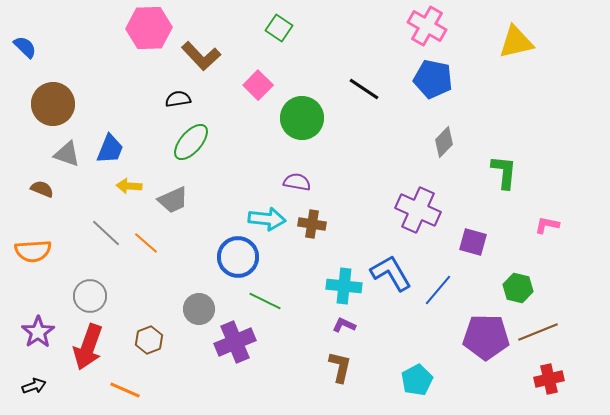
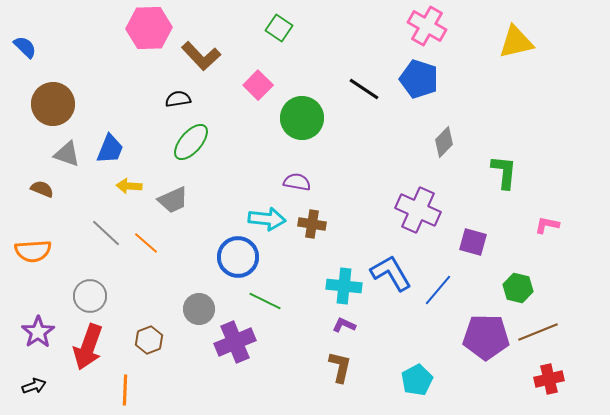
blue pentagon at (433, 79): moved 14 px left; rotated 6 degrees clockwise
orange line at (125, 390): rotated 68 degrees clockwise
